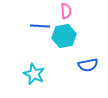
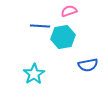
pink semicircle: moved 3 px right; rotated 105 degrees counterclockwise
cyan hexagon: moved 1 px left, 1 px down
cyan star: rotated 15 degrees clockwise
